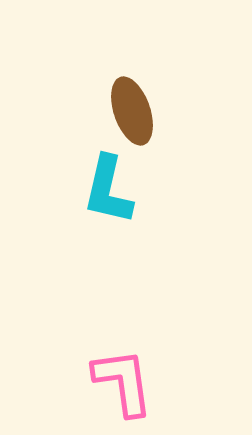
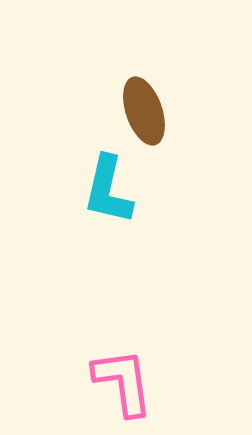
brown ellipse: moved 12 px right
